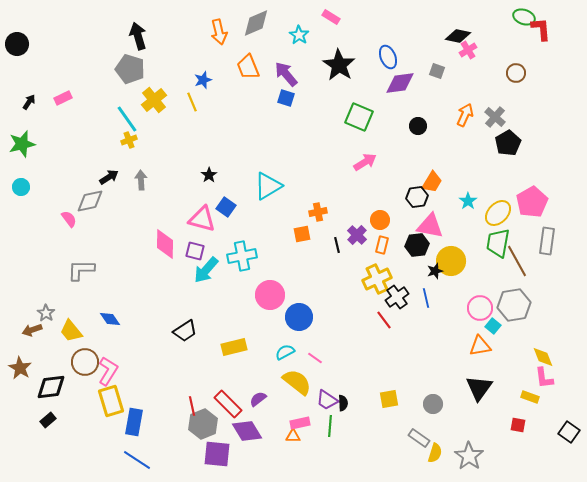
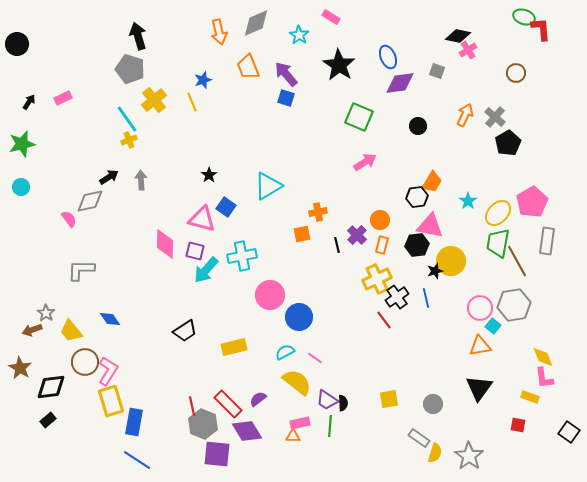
gray hexagon at (203, 424): rotated 16 degrees counterclockwise
